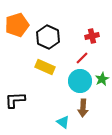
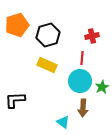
black hexagon: moved 2 px up; rotated 20 degrees clockwise
red line: rotated 40 degrees counterclockwise
yellow rectangle: moved 2 px right, 2 px up
green star: moved 8 px down
